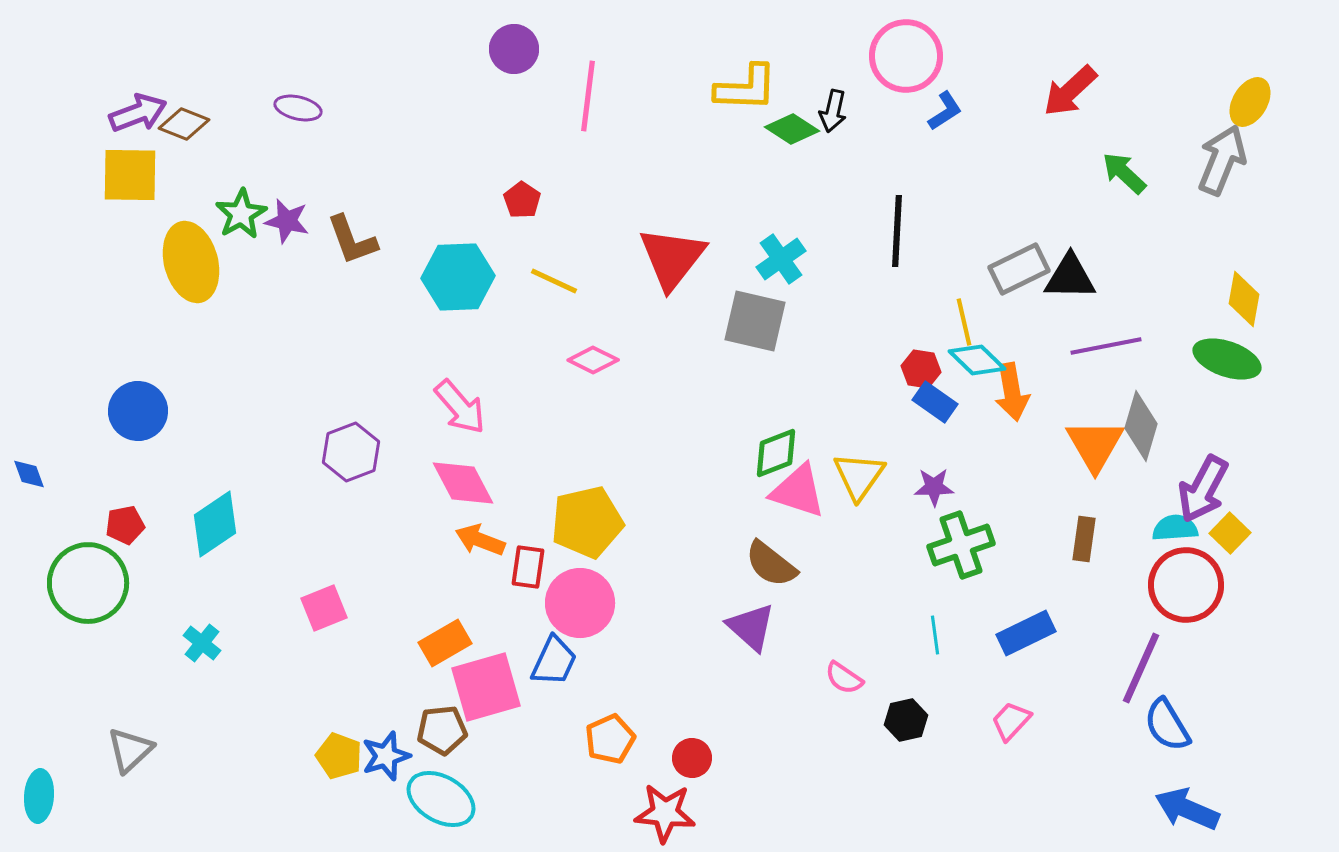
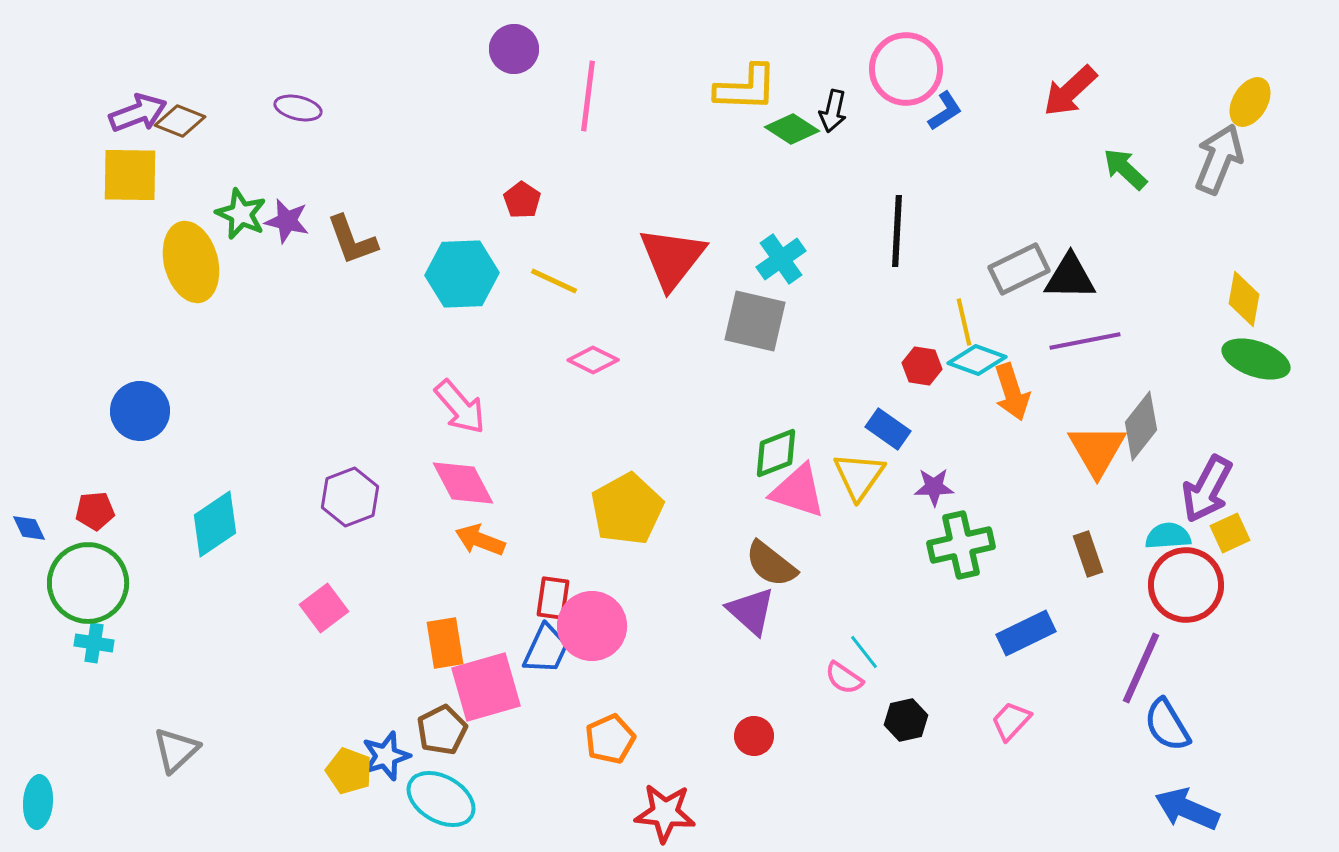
pink circle at (906, 56): moved 13 px down
brown diamond at (184, 124): moved 4 px left, 3 px up
gray arrow at (1222, 160): moved 3 px left, 1 px up
green arrow at (1124, 173): moved 1 px right, 4 px up
green star at (241, 214): rotated 18 degrees counterclockwise
cyan hexagon at (458, 277): moved 4 px right, 3 px up
purple line at (1106, 346): moved 21 px left, 5 px up
green ellipse at (1227, 359): moved 29 px right
cyan diamond at (977, 360): rotated 24 degrees counterclockwise
red hexagon at (921, 369): moved 1 px right, 3 px up
orange arrow at (1012, 392): rotated 8 degrees counterclockwise
blue rectangle at (935, 402): moved 47 px left, 27 px down
blue circle at (138, 411): moved 2 px right
gray diamond at (1141, 426): rotated 22 degrees clockwise
orange triangle at (1095, 445): moved 2 px right, 5 px down
purple hexagon at (351, 452): moved 1 px left, 45 px down
blue diamond at (29, 474): moved 54 px down; rotated 6 degrees counterclockwise
purple arrow at (1203, 489): moved 4 px right
yellow pentagon at (587, 522): moved 40 px right, 13 px up; rotated 16 degrees counterclockwise
red pentagon at (125, 525): moved 30 px left, 14 px up; rotated 6 degrees clockwise
cyan semicircle at (1175, 528): moved 7 px left, 8 px down
yellow square at (1230, 533): rotated 21 degrees clockwise
brown rectangle at (1084, 539): moved 4 px right, 15 px down; rotated 27 degrees counterclockwise
green cross at (961, 545): rotated 6 degrees clockwise
red rectangle at (528, 567): moved 25 px right, 31 px down
pink circle at (580, 603): moved 12 px right, 23 px down
pink square at (324, 608): rotated 15 degrees counterclockwise
purple triangle at (751, 627): moved 16 px up
cyan line at (935, 635): moved 71 px left, 17 px down; rotated 30 degrees counterclockwise
cyan cross at (202, 643): moved 108 px left; rotated 30 degrees counterclockwise
orange rectangle at (445, 643): rotated 69 degrees counterclockwise
blue trapezoid at (554, 661): moved 8 px left, 12 px up
brown pentagon at (442, 730): rotated 21 degrees counterclockwise
gray triangle at (130, 750): moved 46 px right
yellow pentagon at (339, 756): moved 10 px right, 15 px down
red circle at (692, 758): moved 62 px right, 22 px up
cyan ellipse at (39, 796): moved 1 px left, 6 px down
